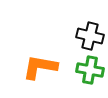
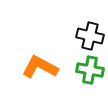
orange L-shape: rotated 18 degrees clockwise
